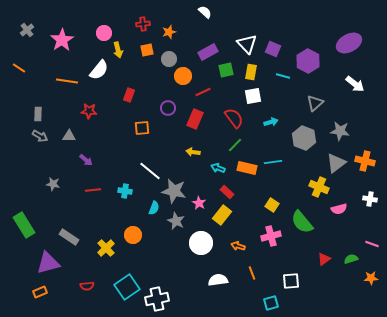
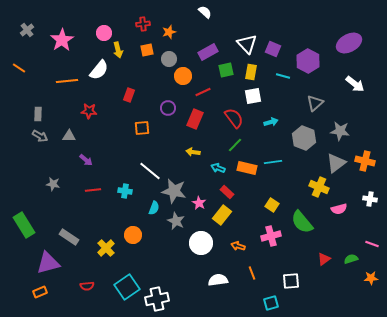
orange line at (67, 81): rotated 15 degrees counterclockwise
